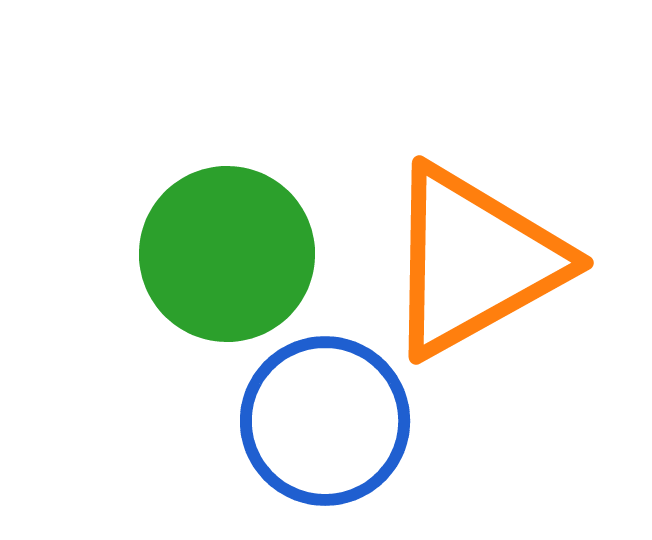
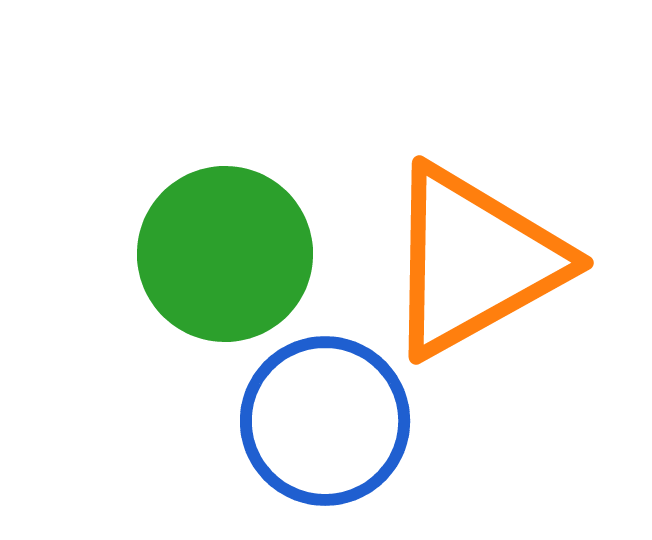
green circle: moved 2 px left
